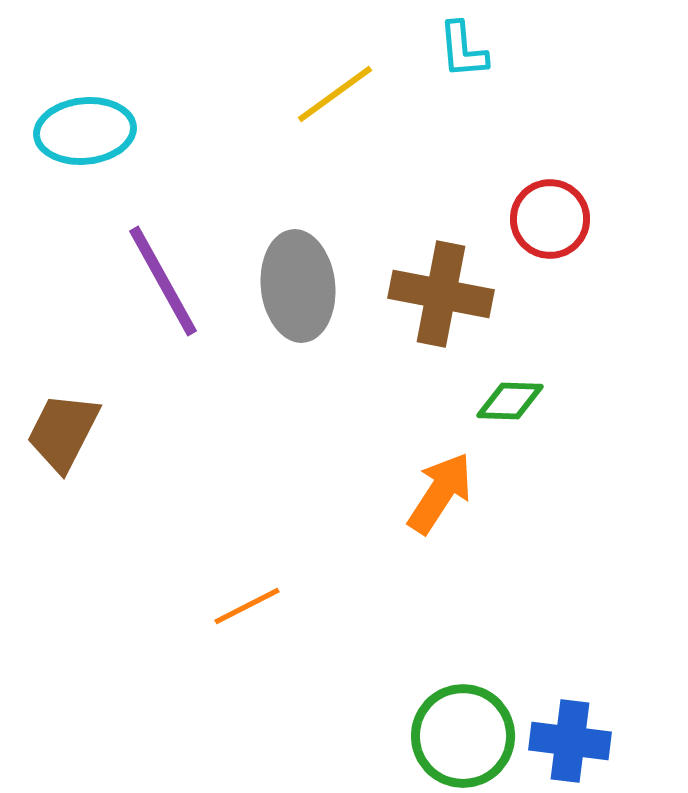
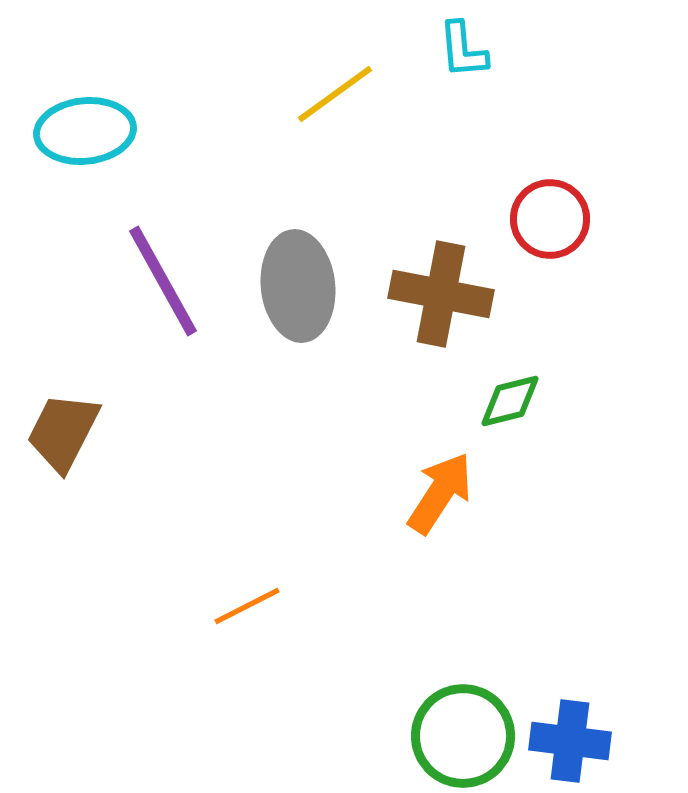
green diamond: rotated 16 degrees counterclockwise
